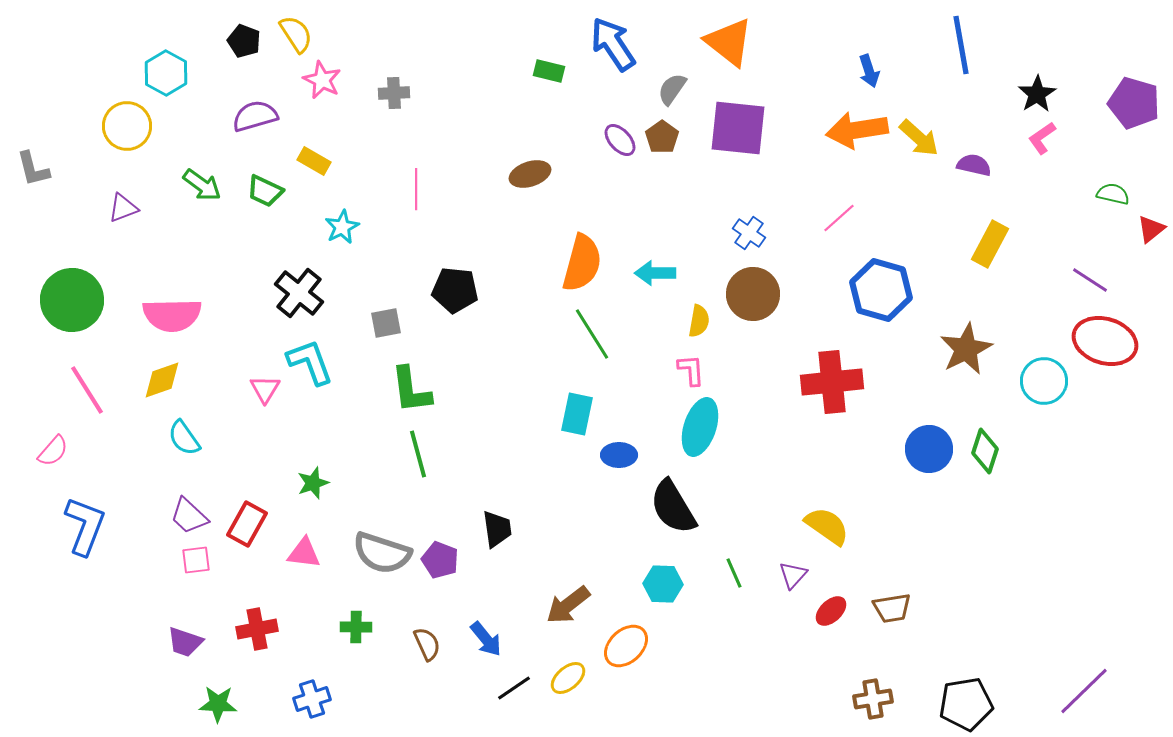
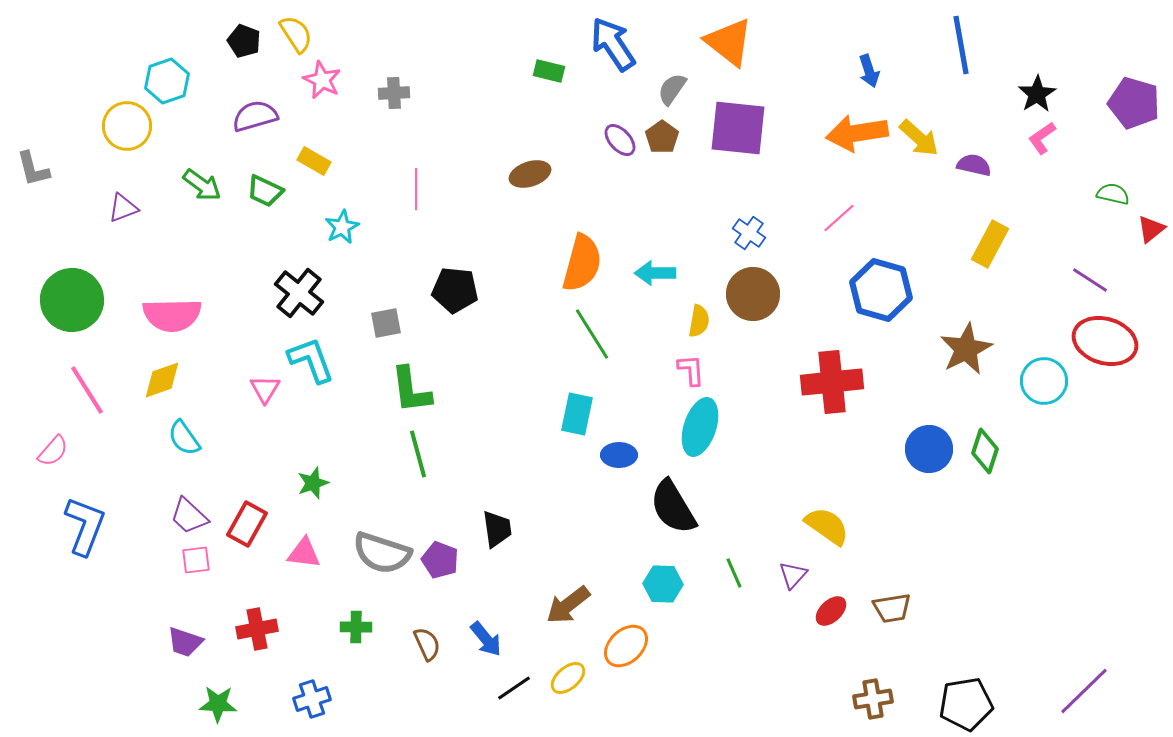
cyan hexagon at (166, 73): moved 1 px right, 8 px down; rotated 12 degrees clockwise
orange arrow at (857, 130): moved 3 px down
cyan L-shape at (310, 362): moved 1 px right, 2 px up
